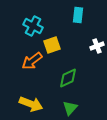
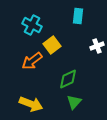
cyan rectangle: moved 1 px down
cyan cross: moved 1 px left, 1 px up
yellow square: rotated 18 degrees counterclockwise
green diamond: moved 1 px down
green triangle: moved 4 px right, 6 px up
